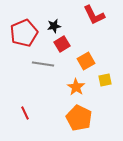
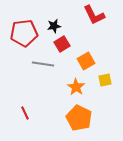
red pentagon: rotated 16 degrees clockwise
